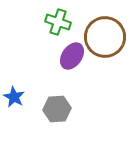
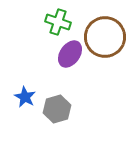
purple ellipse: moved 2 px left, 2 px up
blue star: moved 11 px right
gray hexagon: rotated 12 degrees counterclockwise
